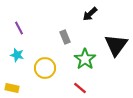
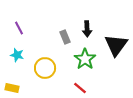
black arrow: moved 3 px left, 15 px down; rotated 49 degrees counterclockwise
